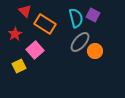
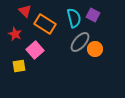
cyan semicircle: moved 2 px left
red star: rotated 16 degrees counterclockwise
orange circle: moved 2 px up
yellow square: rotated 16 degrees clockwise
